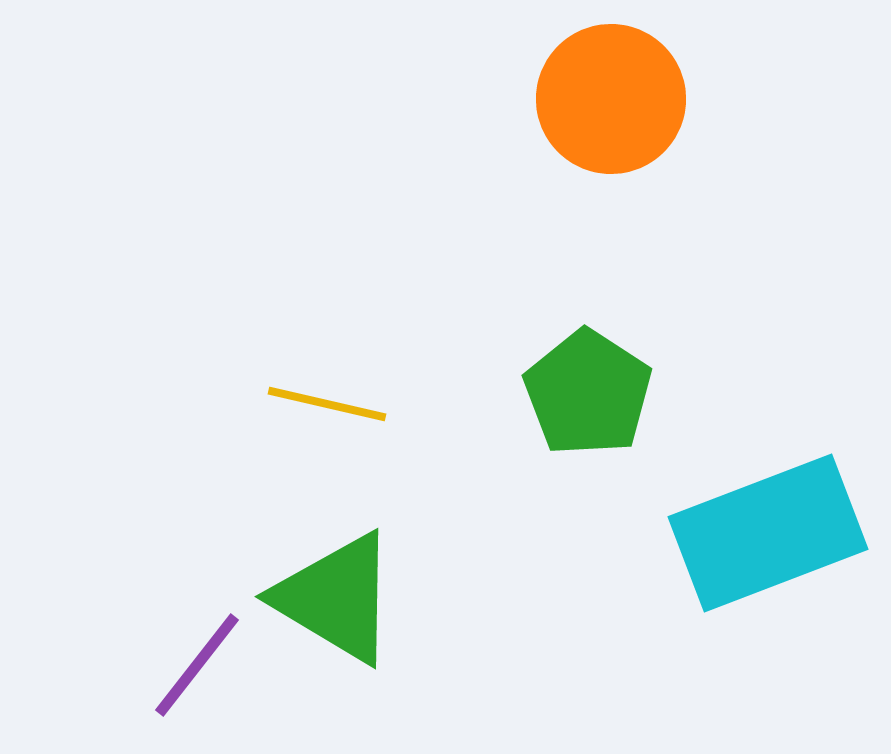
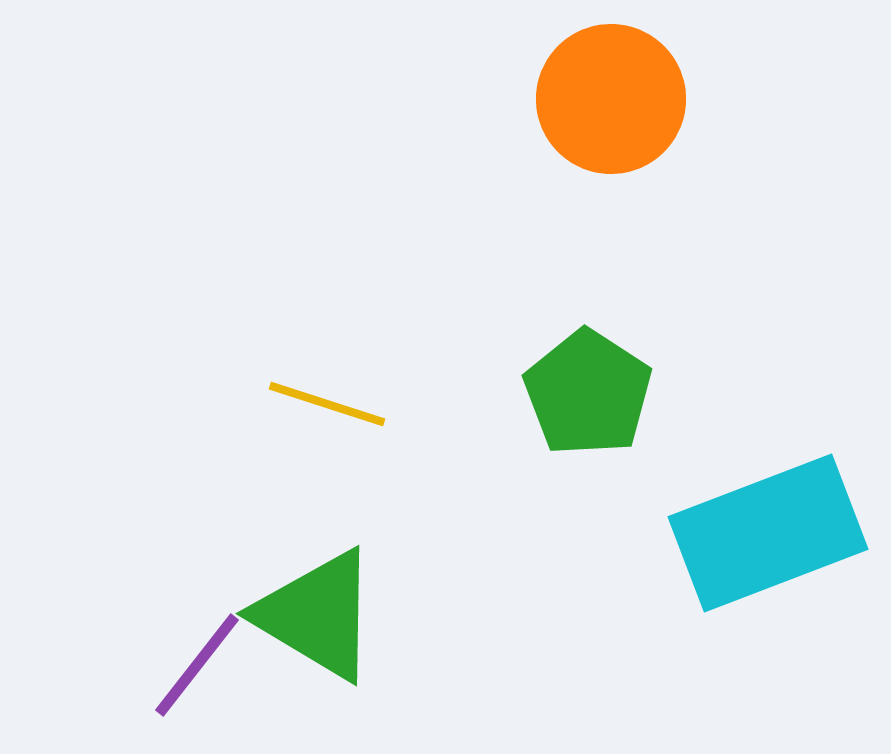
yellow line: rotated 5 degrees clockwise
green triangle: moved 19 px left, 17 px down
